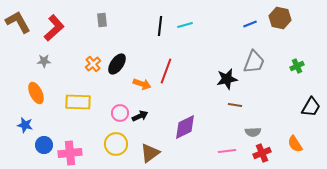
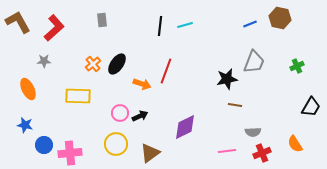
orange ellipse: moved 8 px left, 4 px up
yellow rectangle: moved 6 px up
